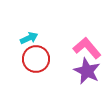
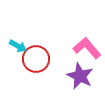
cyan arrow: moved 11 px left, 8 px down; rotated 54 degrees clockwise
purple star: moved 7 px left, 5 px down
